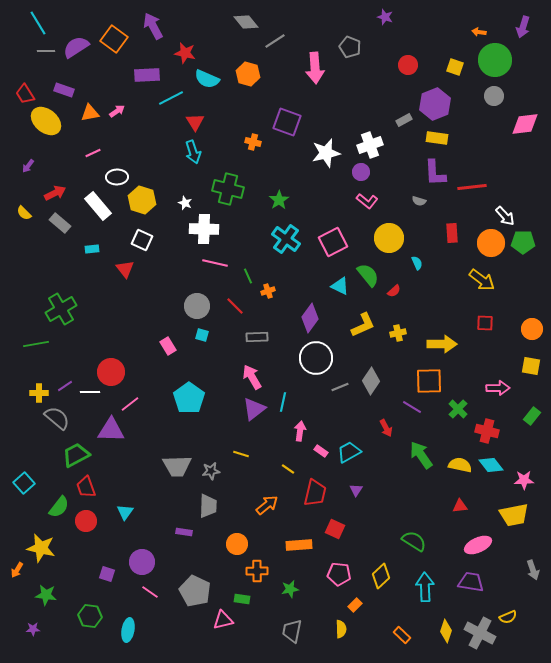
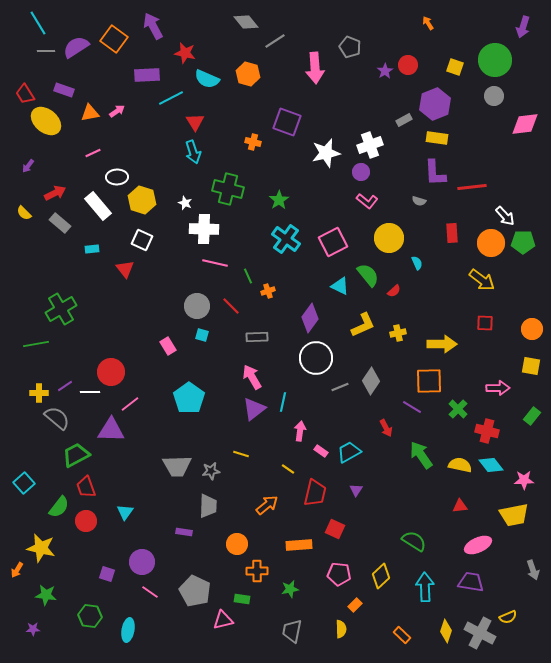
purple star at (385, 17): moved 54 px down; rotated 21 degrees clockwise
orange arrow at (479, 32): moved 51 px left, 9 px up; rotated 48 degrees clockwise
red line at (235, 306): moved 4 px left
